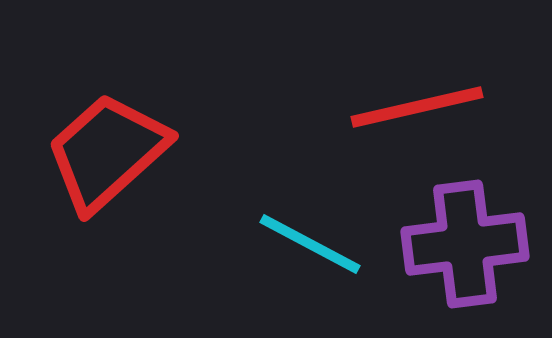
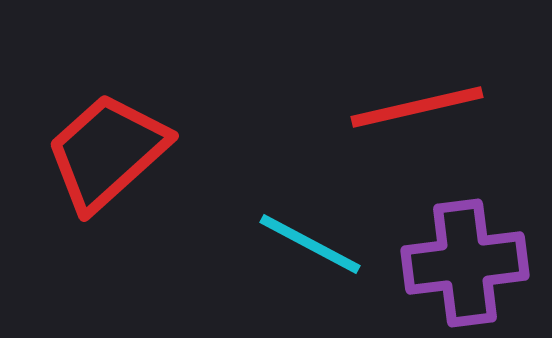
purple cross: moved 19 px down
